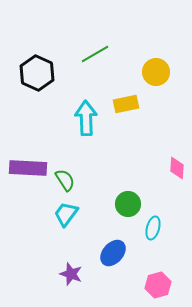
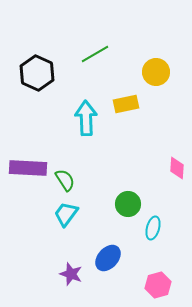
blue ellipse: moved 5 px left, 5 px down
